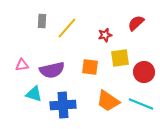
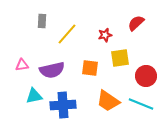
yellow line: moved 6 px down
orange square: moved 1 px down
red circle: moved 2 px right, 4 px down
cyan triangle: moved 2 px down; rotated 30 degrees counterclockwise
